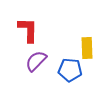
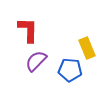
yellow rectangle: rotated 20 degrees counterclockwise
